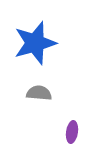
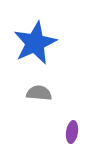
blue star: rotated 9 degrees counterclockwise
